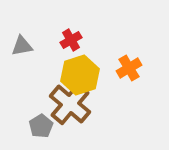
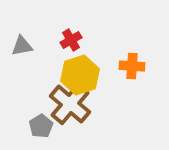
orange cross: moved 3 px right, 2 px up; rotated 35 degrees clockwise
